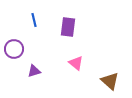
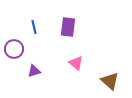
blue line: moved 7 px down
